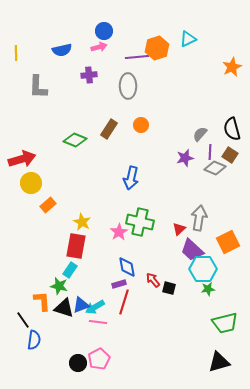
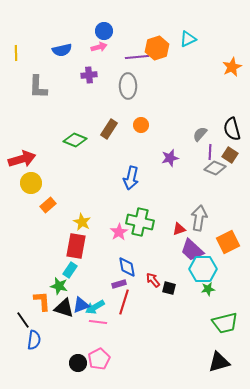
purple star at (185, 158): moved 15 px left
red triangle at (179, 229): rotated 24 degrees clockwise
